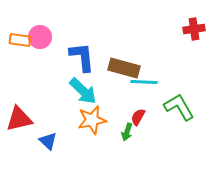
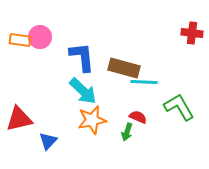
red cross: moved 2 px left, 4 px down; rotated 15 degrees clockwise
red semicircle: rotated 84 degrees clockwise
blue triangle: rotated 30 degrees clockwise
